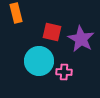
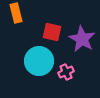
purple star: moved 1 px right
pink cross: moved 2 px right; rotated 28 degrees counterclockwise
